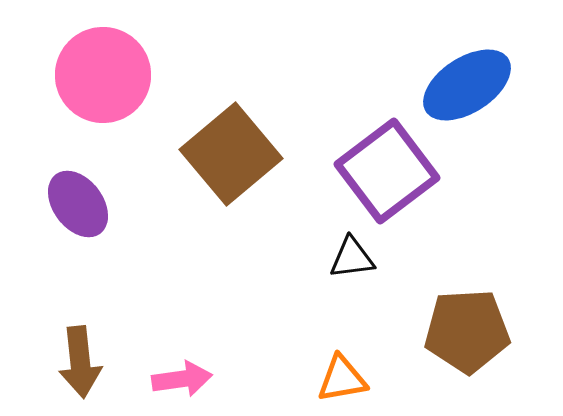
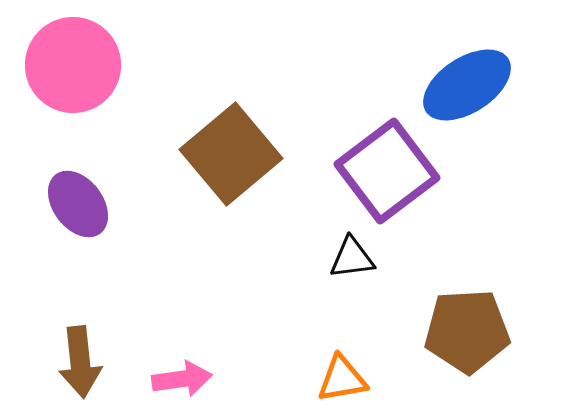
pink circle: moved 30 px left, 10 px up
